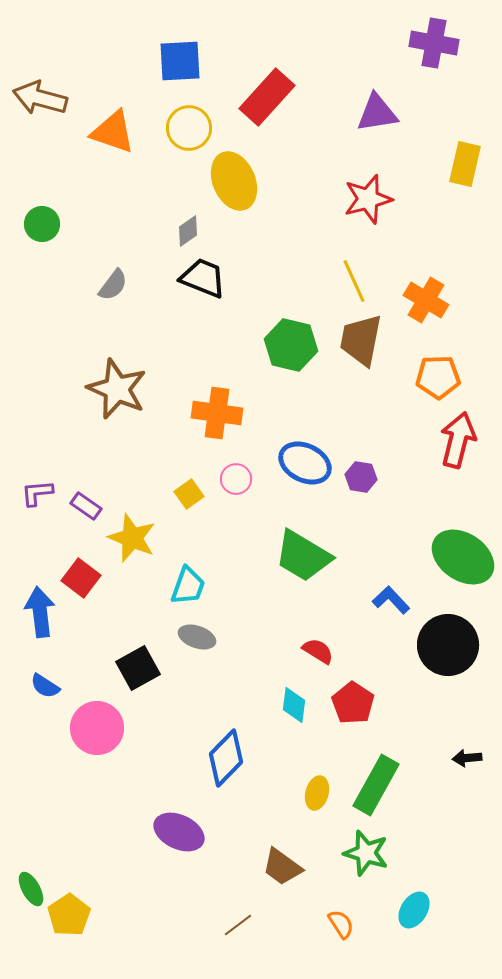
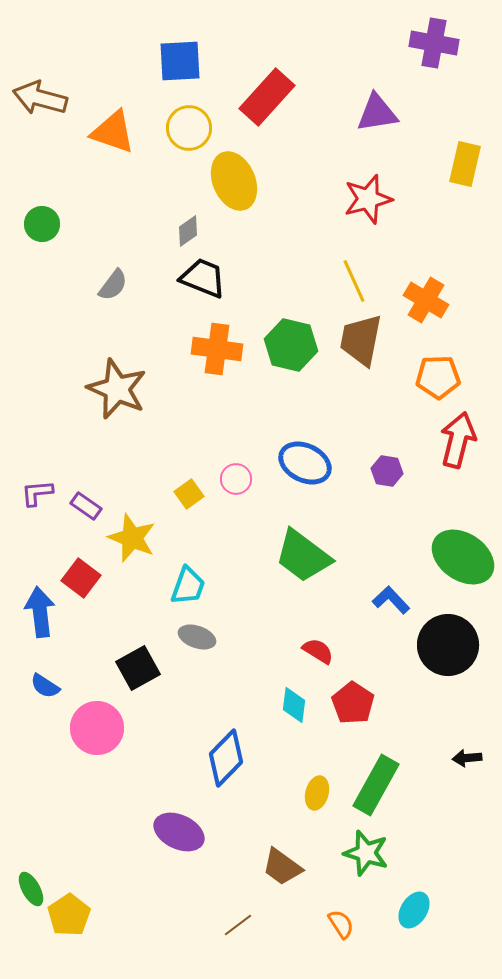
orange cross at (217, 413): moved 64 px up
purple hexagon at (361, 477): moved 26 px right, 6 px up
green trapezoid at (303, 556): rotated 6 degrees clockwise
